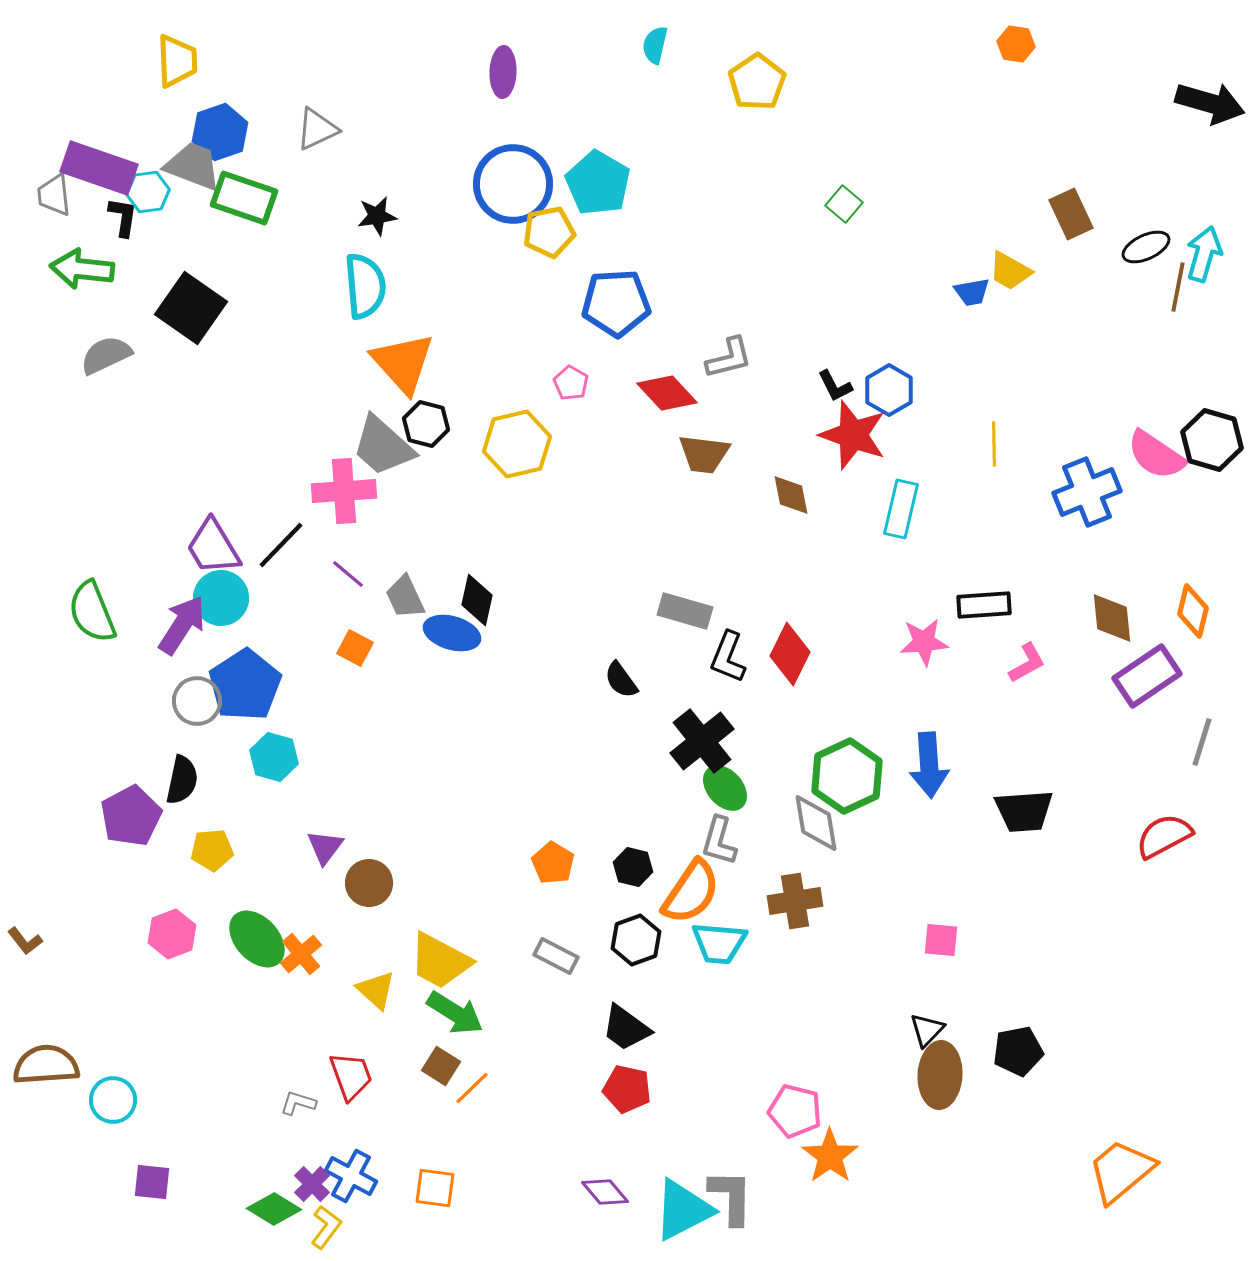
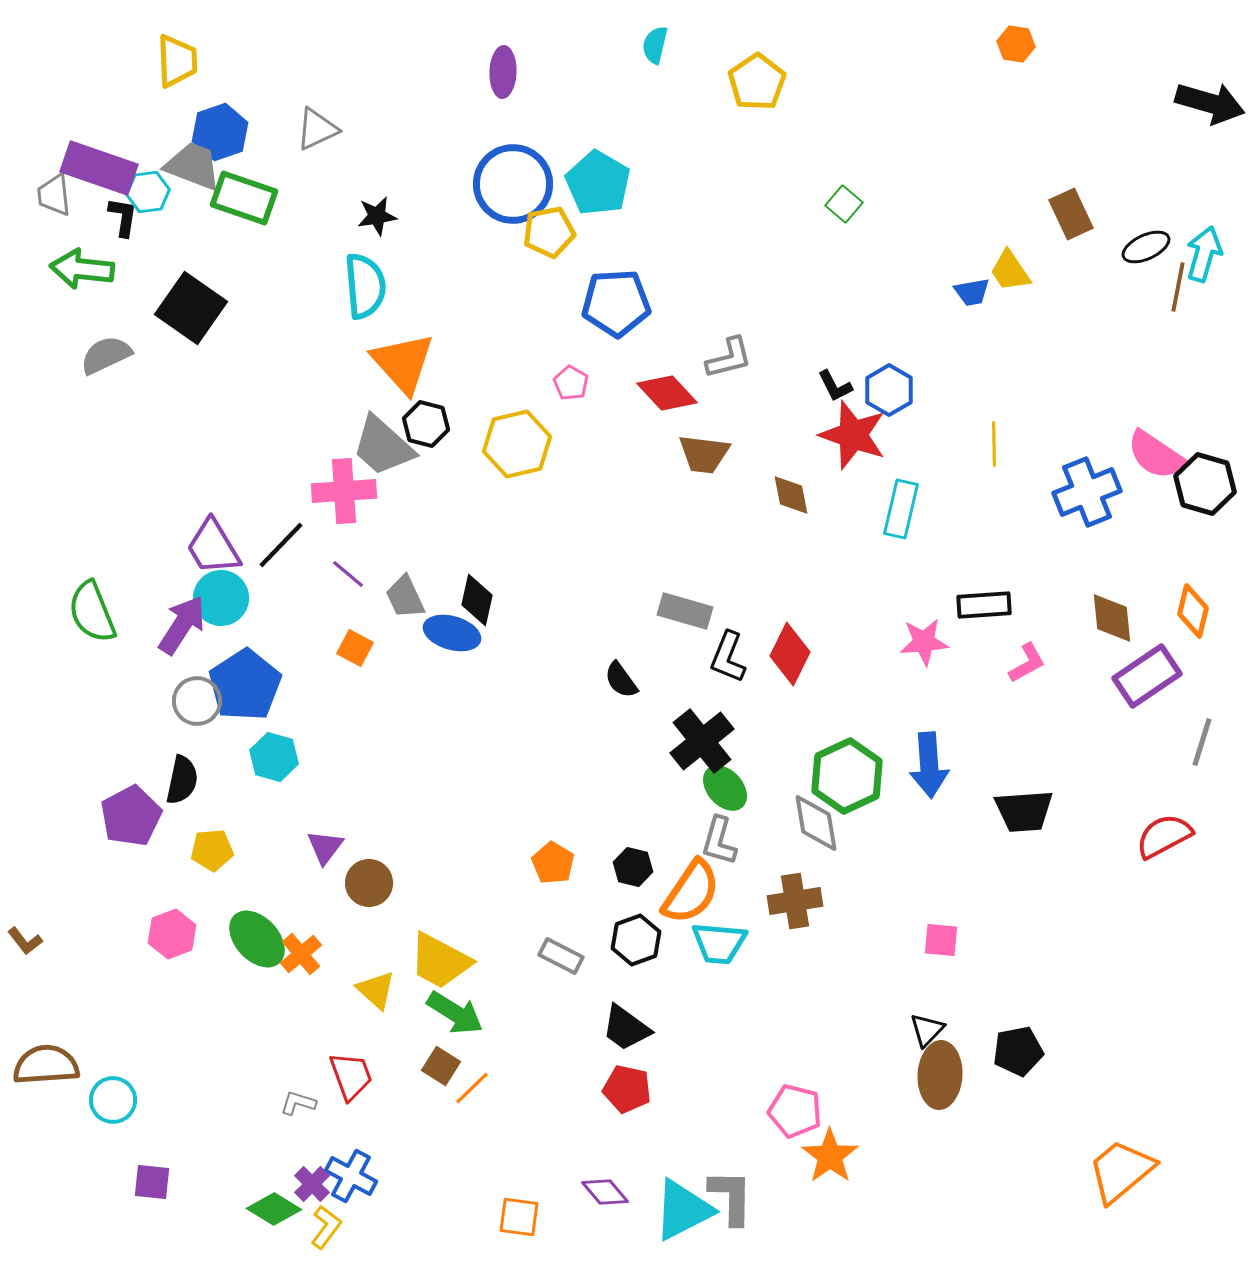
yellow trapezoid at (1010, 271): rotated 27 degrees clockwise
black hexagon at (1212, 440): moved 7 px left, 44 px down
gray rectangle at (556, 956): moved 5 px right
orange square at (435, 1188): moved 84 px right, 29 px down
